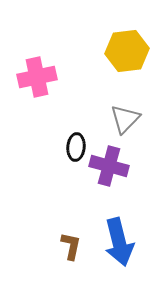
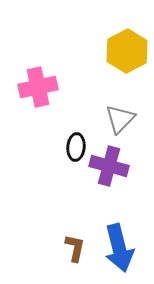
yellow hexagon: rotated 21 degrees counterclockwise
pink cross: moved 1 px right, 10 px down
gray triangle: moved 5 px left
blue arrow: moved 6 px down
brown L-shape: moved 4 px right, 2 px down
